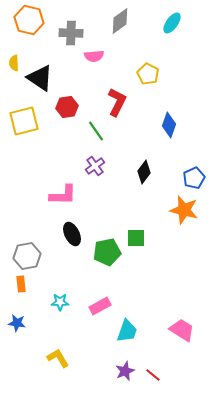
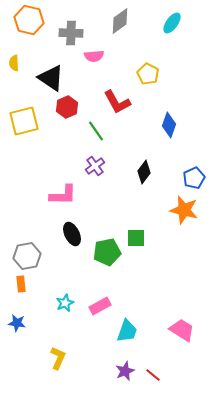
black triangle: moved 11 px right
red L-shape: rotated 124 degrees clockwise
red hexagon: rotated 15 degrees counterclockwise
cyan star: moved 5 px right, 1 px down; rotated 24 degrees counterclockwise
yellow L-shape: rotated 55 degrees clockwise
